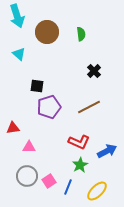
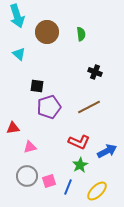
black cross: moved 1 px right, 1 px down; rotated 24 degrees counterclockwise
pink triangle: moved 1 px right; rotated 16 degrees counterclockwise
pink square: rotated 16 degrees clockwise
